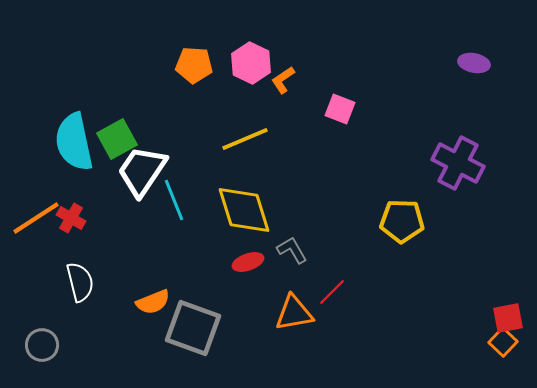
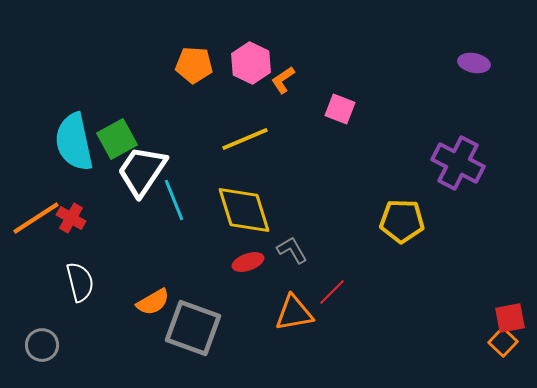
orange semicircle: rotated 8 degrees counterclockwise
red square: moved 2 px right
